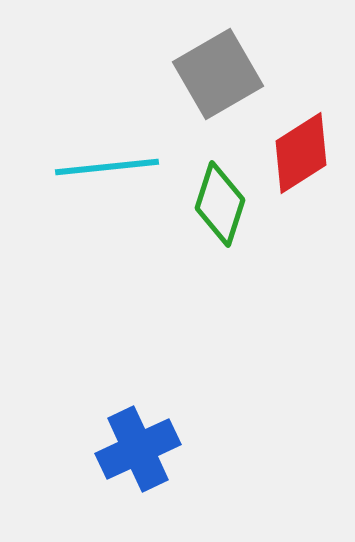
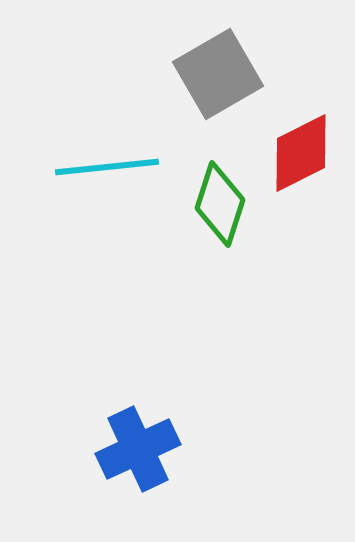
red diamond: rotated 6 degrees clockwise
